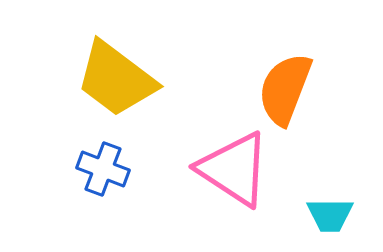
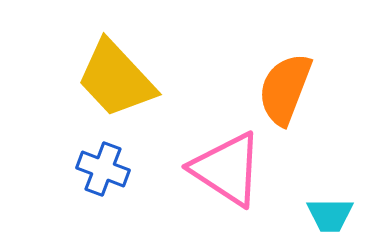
yellow trapezoid: rotated 10 degrees clockwise
pink triangle: moved 7 px left
